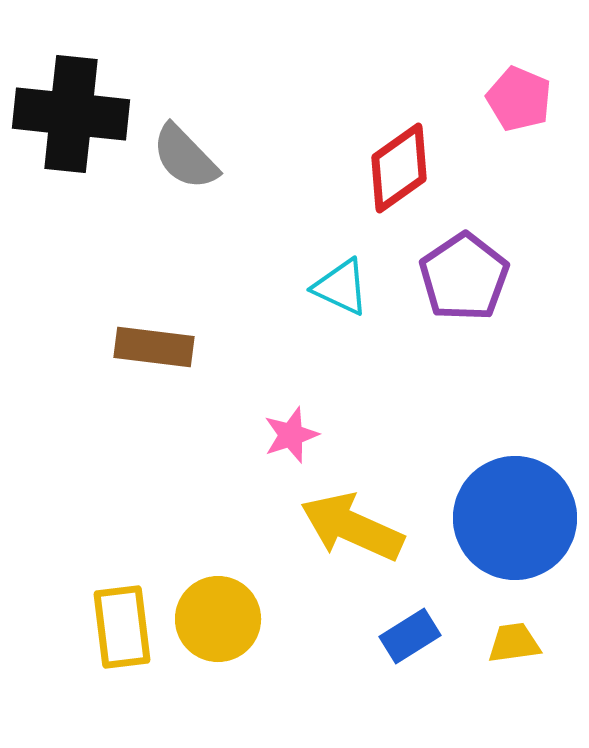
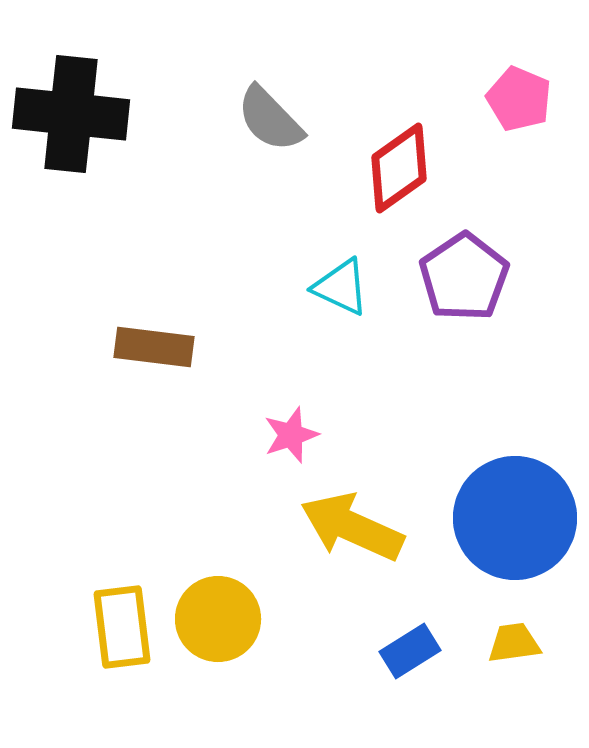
gray semicircle: moved 85 px right, 38 px up
blue rectangle: moved 15 px down
